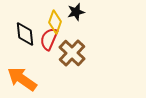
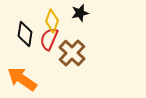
black star: moved 4 px right, 1 px down
yellow diamond: moved 3 px left, 1 px up
black diamond: rotated 15 degrees clockwise
